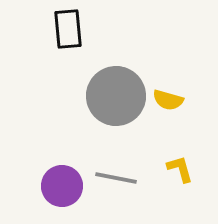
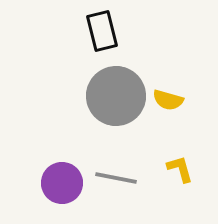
black rectangle: moved 34 px right, 2 px down; rotated 9 degrees counterclockwise
purple circle: moved 3 px up
